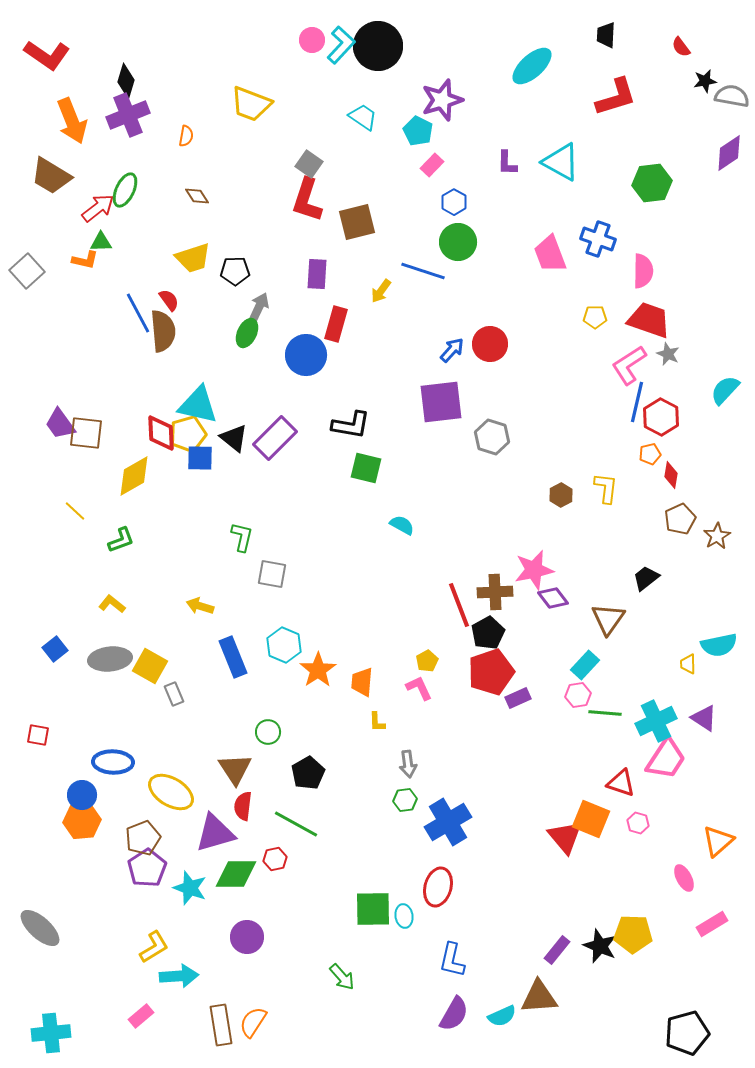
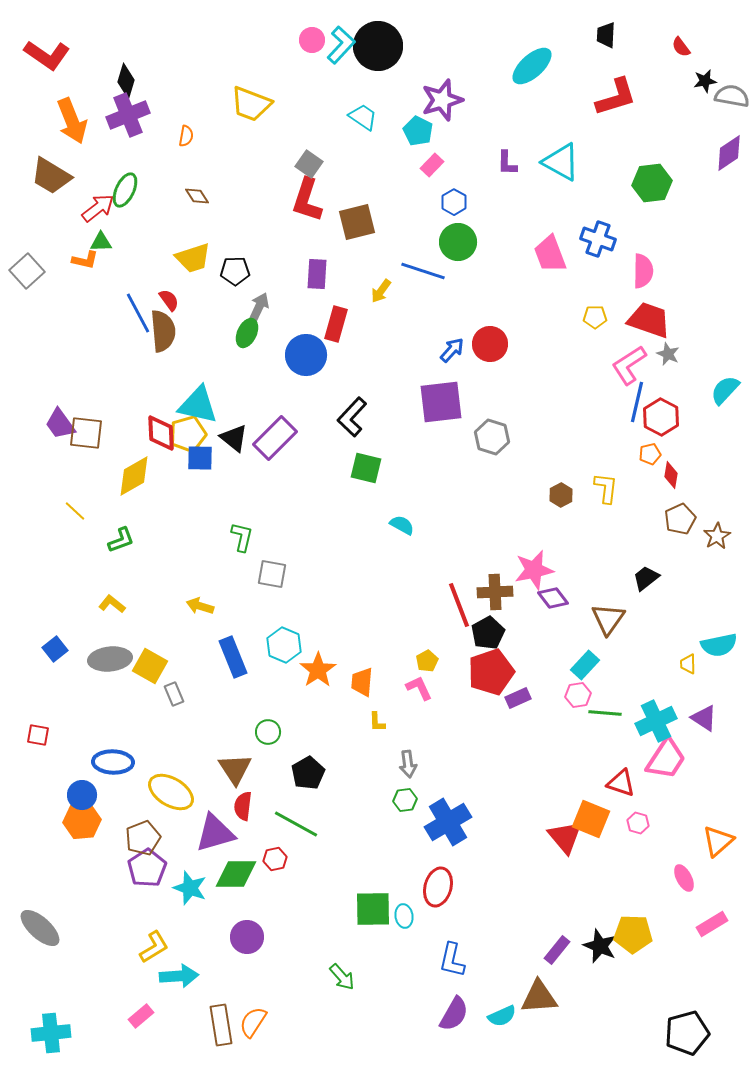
black L-shape at (351, 425): moved 1 px right, 8 px up; rotated 123 degrees clockwise
